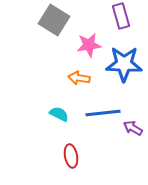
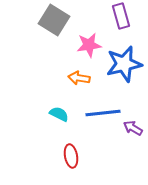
blue star: rotated 15 degrees counterclockwise
